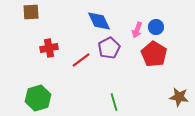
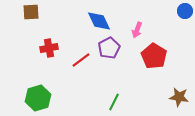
blue circle: moved 29 px right, 16 px up
red pentagon: moved 2 px down
green line: rotated 42 degrees clockwise
